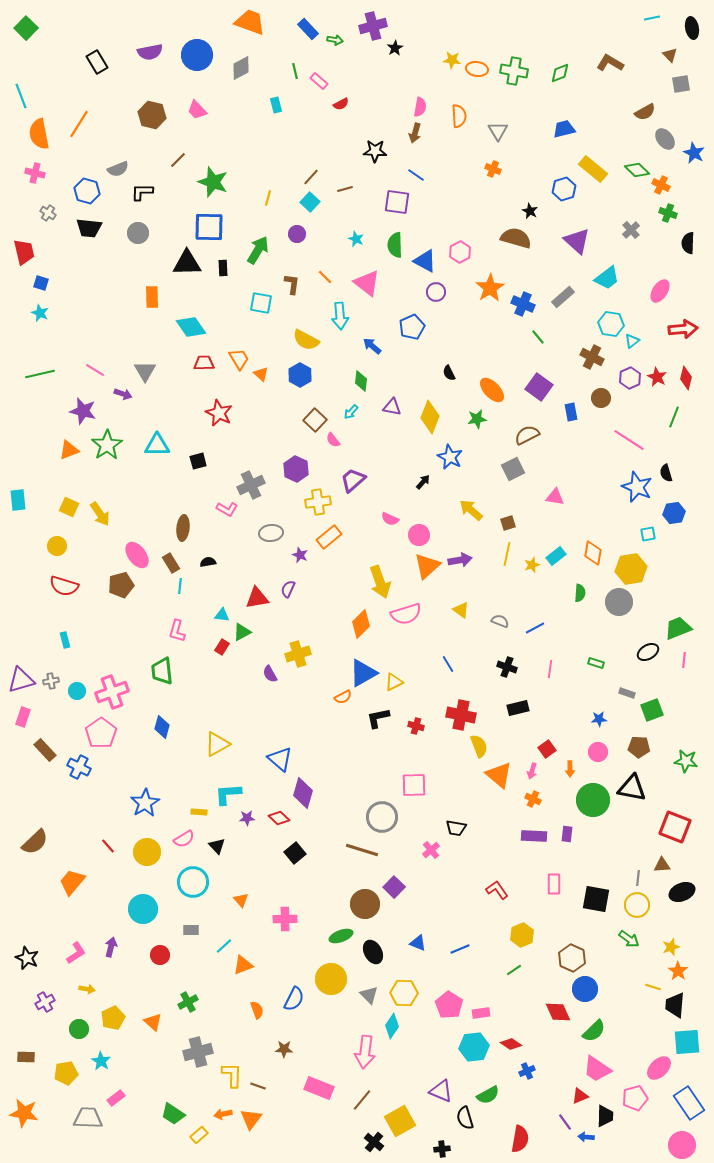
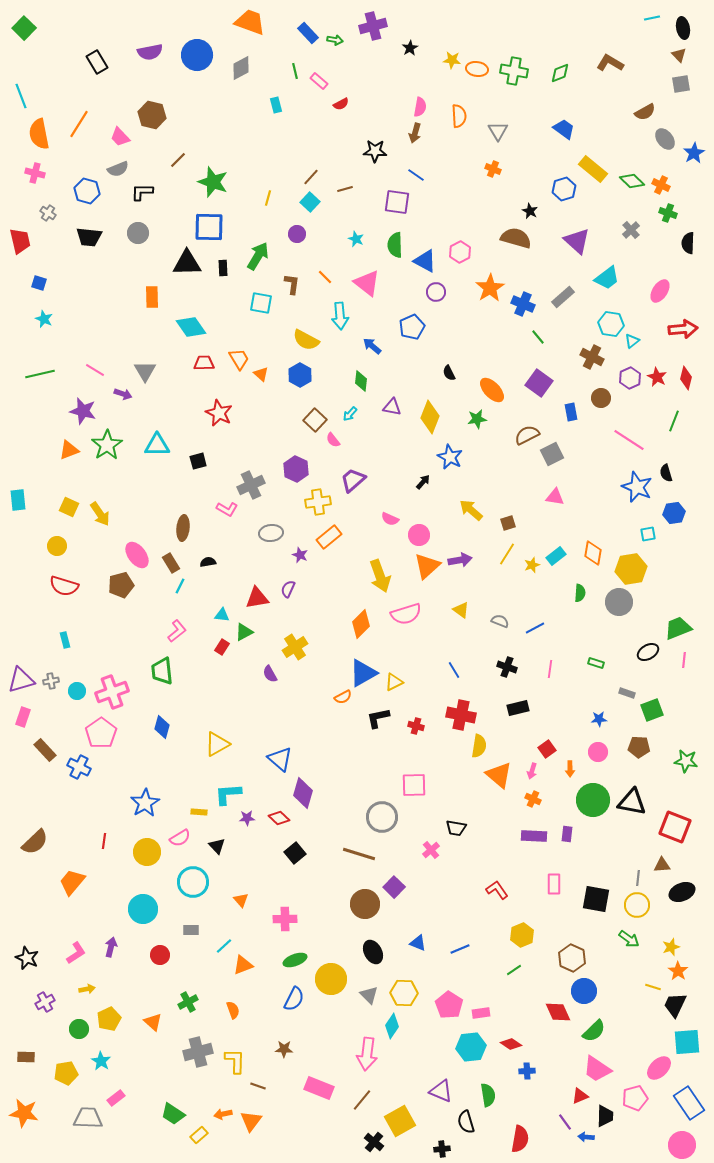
green square at (26, 28): moved 2 px left
black ellipse at (692, 28): moved 9 px left
blue rectangle at (308, 29): moved 4 px down
black star at (395, 48): moved 15 px right
brown triangle at (670, 55): moved 9 px right
pink trapezoid at (197, 110): moved 77 px left, 27 px down
blue trapezoid at (564, 129): rotated 50 degrees clockwise
blue star at (694, 153): rotated 15 degrees clockwise
green diamond at (637, 170): moved 5 px left, 11 px down
black trapezoid at (89, 228): moved 9 px down
green arrow at (258, 250): moved 6 px down
red trapezoid at (24, 252): moved 4 px left, 11 px up
blue square at (41, 283): moved 2 px left
cyan star at (40, 313): moved 4 px right, 6 px down
purple square at (539, 387): moved 4 px up
cyan arrow at (351, 412): moved 1 px left, 2 px down
green line at (674, 417): moved 4 px down
gray square at (513, 469): moved 39 px right, 15 px up
yellow line at (507, 554): rotated 20 degrees clockwise
yellow arrow at (380, 582): moved 6 px up
cyan line at (180, 586): rotated 21 degrees clockwise
pink L-shape at (177, 631): rotated 145 degrees counterclockwise
green triangle at (242, 632): moved 2 px right
yellow cross at (298, 654): moved 3 px left, 7 px up; rotated 15 degrees counterclockwise
blue line at (448, 664): moved 6 px right, 6 px down
yellow semicircle at (479, 746): rotated 30 degrees clockwise
black triangle at (632, 788): moved 14 px down
pink semicircle at (184, 839): moved 4 px left, 1 px up
red line at (108, 846): moved 4 px left, 5 px up; rotated 49 degrees clockwise
brown line at (362, 850): moved 3 px left, 4 px down
green ellipse at (341, 936): moved 46 px left, 24 px down
yellow arrow at (87, 989): rotated 21 degrees counterclockwise
blue circle at (585, 989): moved 1 px left, 2 px down
black trapezoid at (675, 1005): rotated 20 degrees clockwise
orange semicircle at (257, 1010): moved 24 px left
yellow pentagon at (113, 1018): moved 4 px left, 1 px down
cyan hexagon at (474, 1047): moved 3 px left
pink arrow at (365, 1052): moved 2 px right, 2 px down
blue cross at (527, 1071): rotated 21 degrees clockwise
yellow L-shape at (232, 1075): moved 3 px right, 14 px up
green semicircle at (488, 1095): rotated 70 degrees counterclockwise
black semicircle at (465, 1118): moved 1 px right, 4 px down
orange triangle at (251, 1119): moved 2 px down
